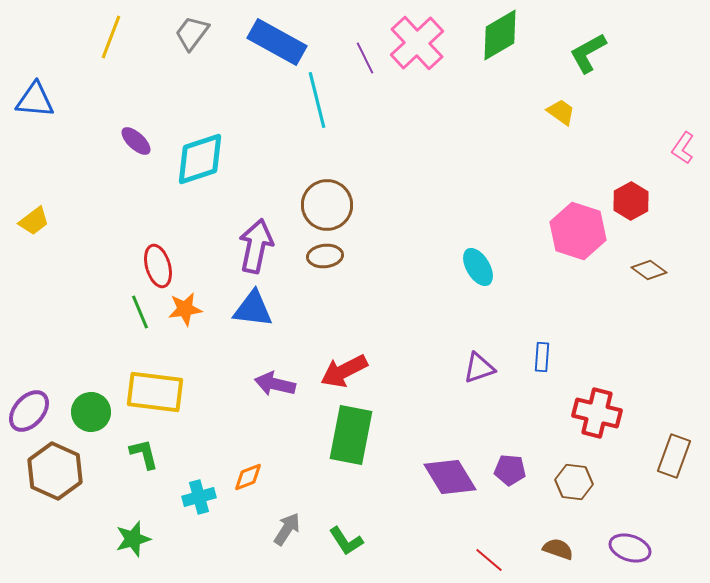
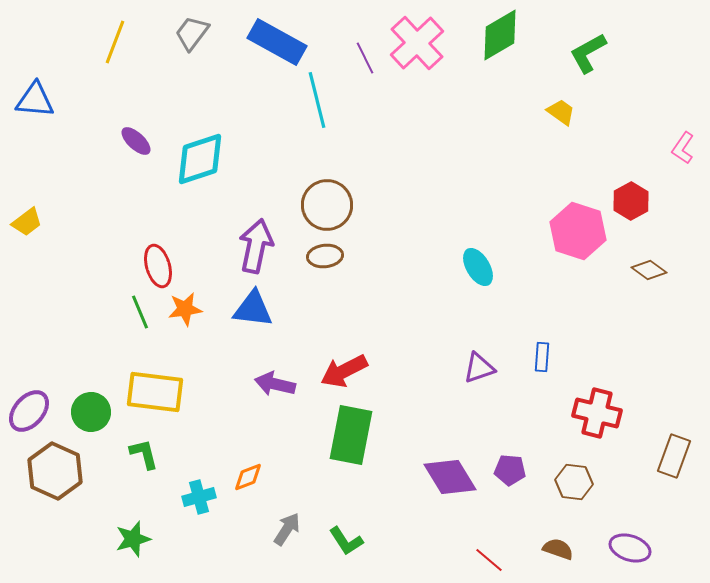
yellow line at (111, 37): moved 4 px right, 5 px down
yellow trapezoid at (34, 221): moved 7 px left, 1 px down
